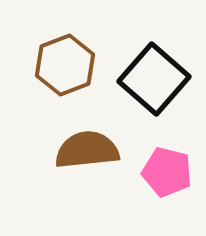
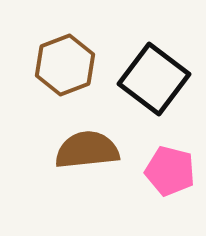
black square: rotated 4 degrees counterclockwise
pink pentagon: moved 3 px right, 1 px up
